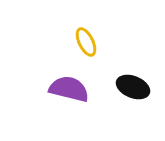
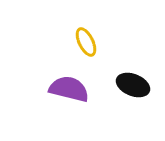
black ellipse: moved 2 px up
